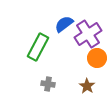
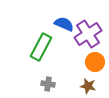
blue semicircle: rotated 60 degrees clockwise
green rectangle: moved 3 px right
orange circle: moved 2 px left, 4 px down
brown star: moved 1 px right; rotated 21 degrees counterclockwise
